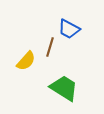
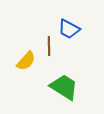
brown line: moved 1 px left, 1 px up; rotated 18 degrees counterclockwise
green trapezoid: moved 1 px up
